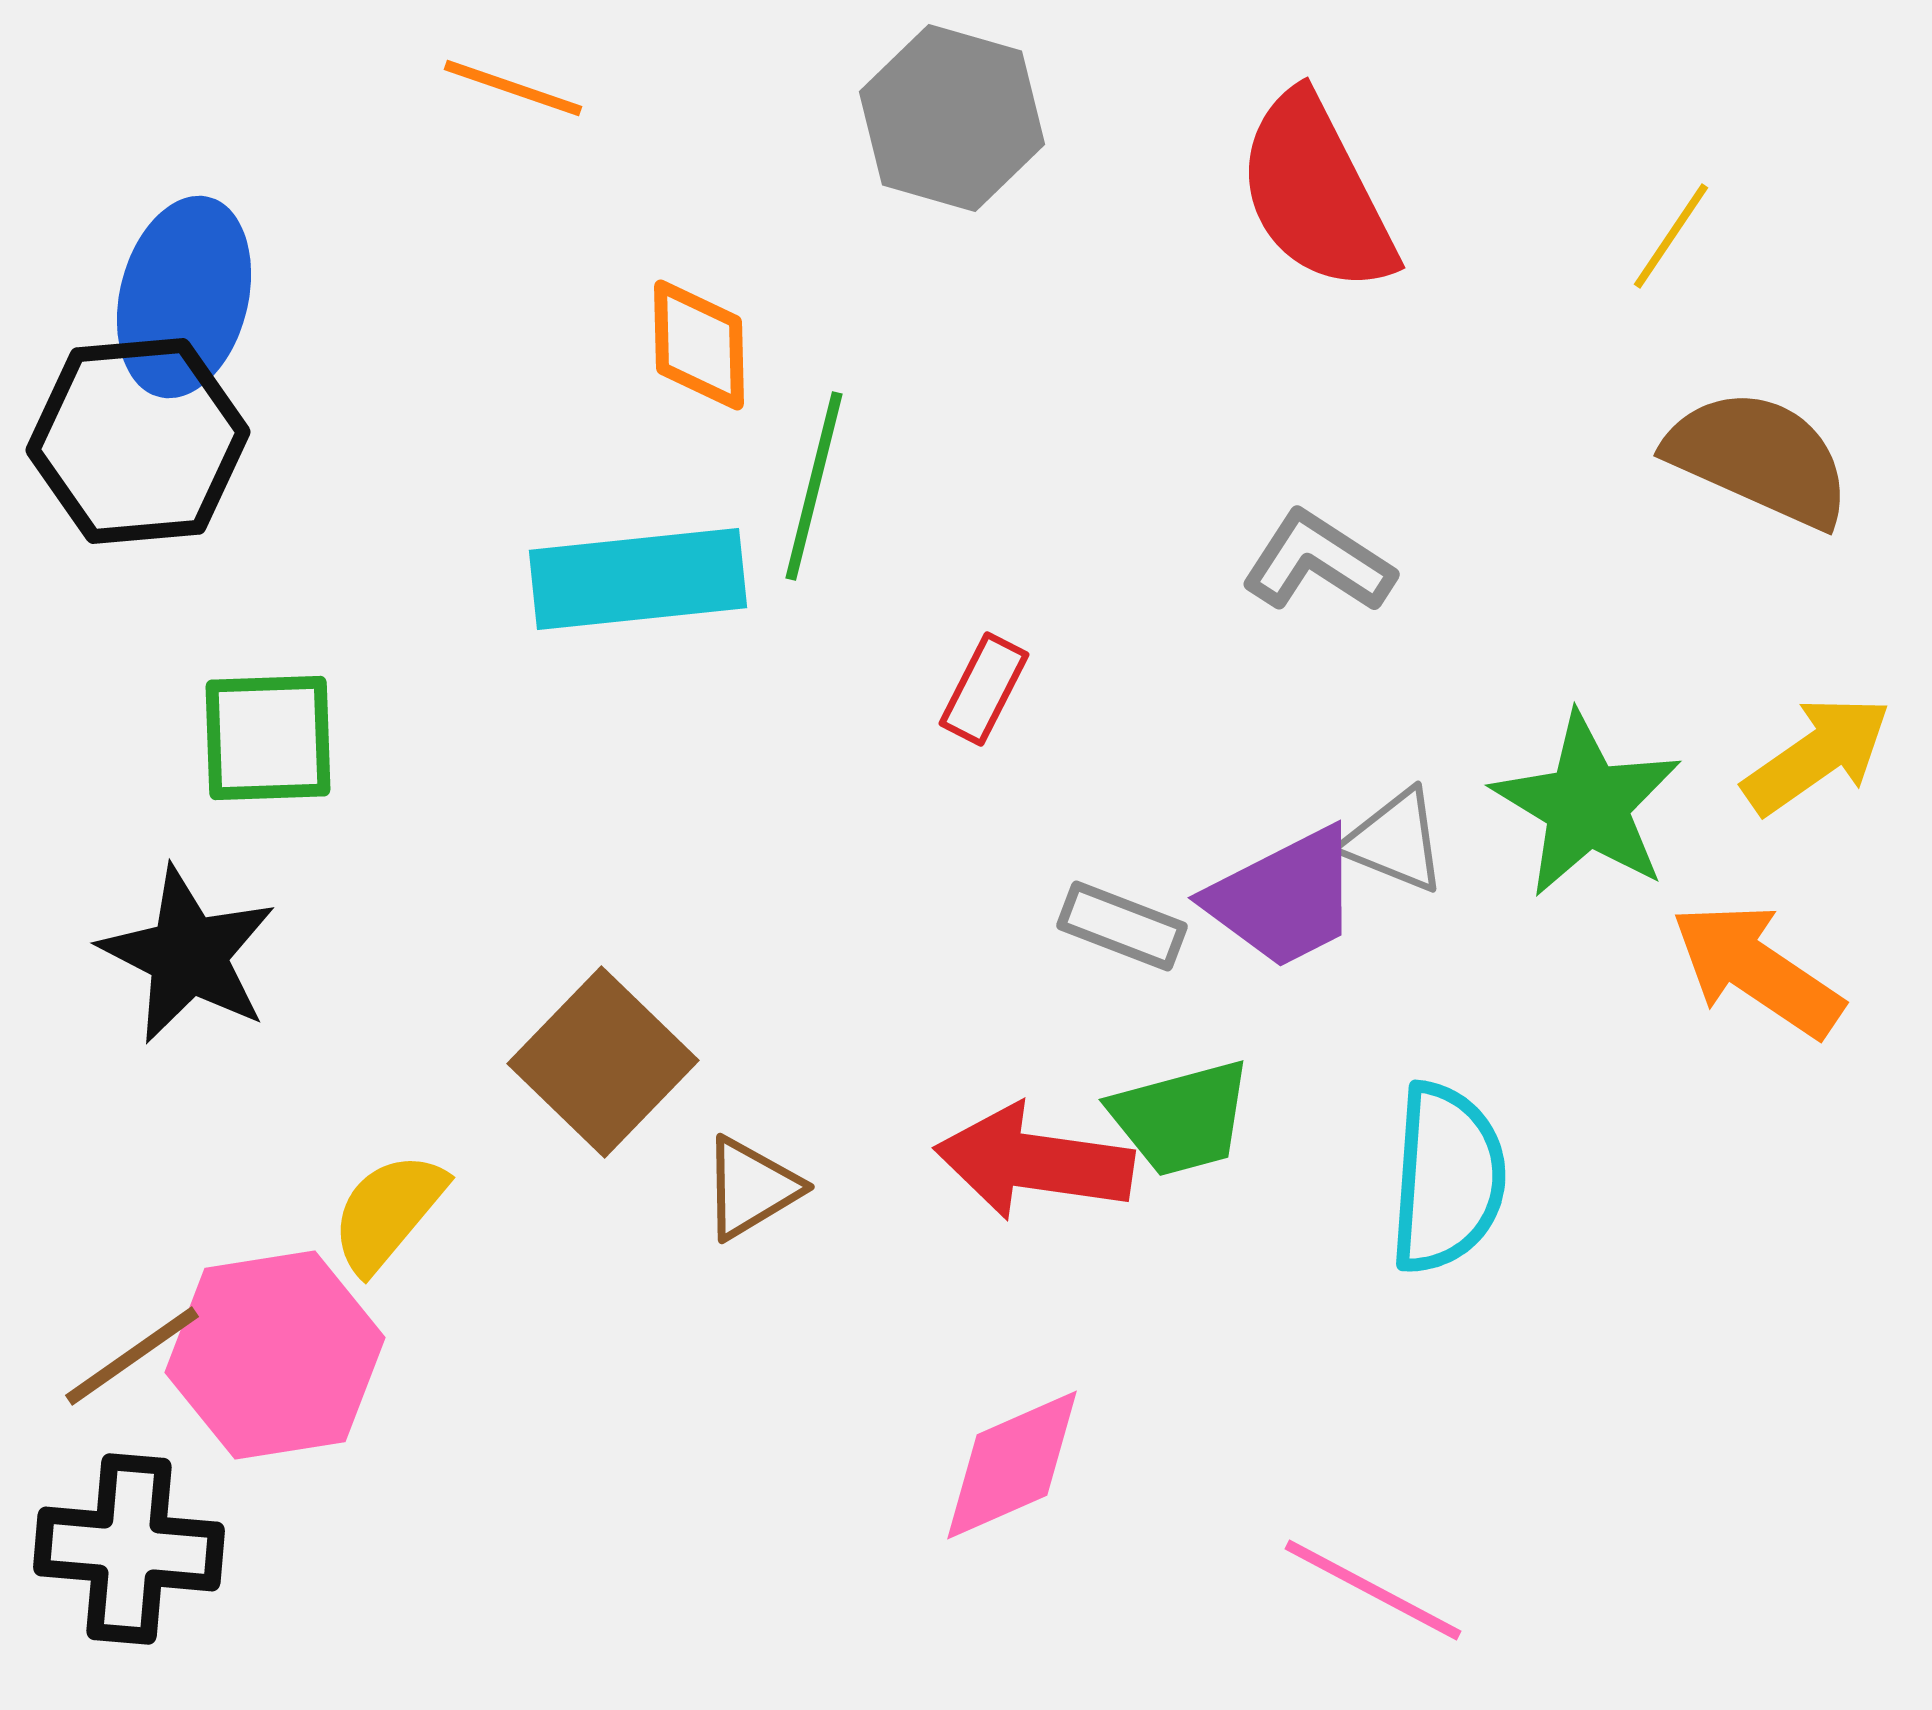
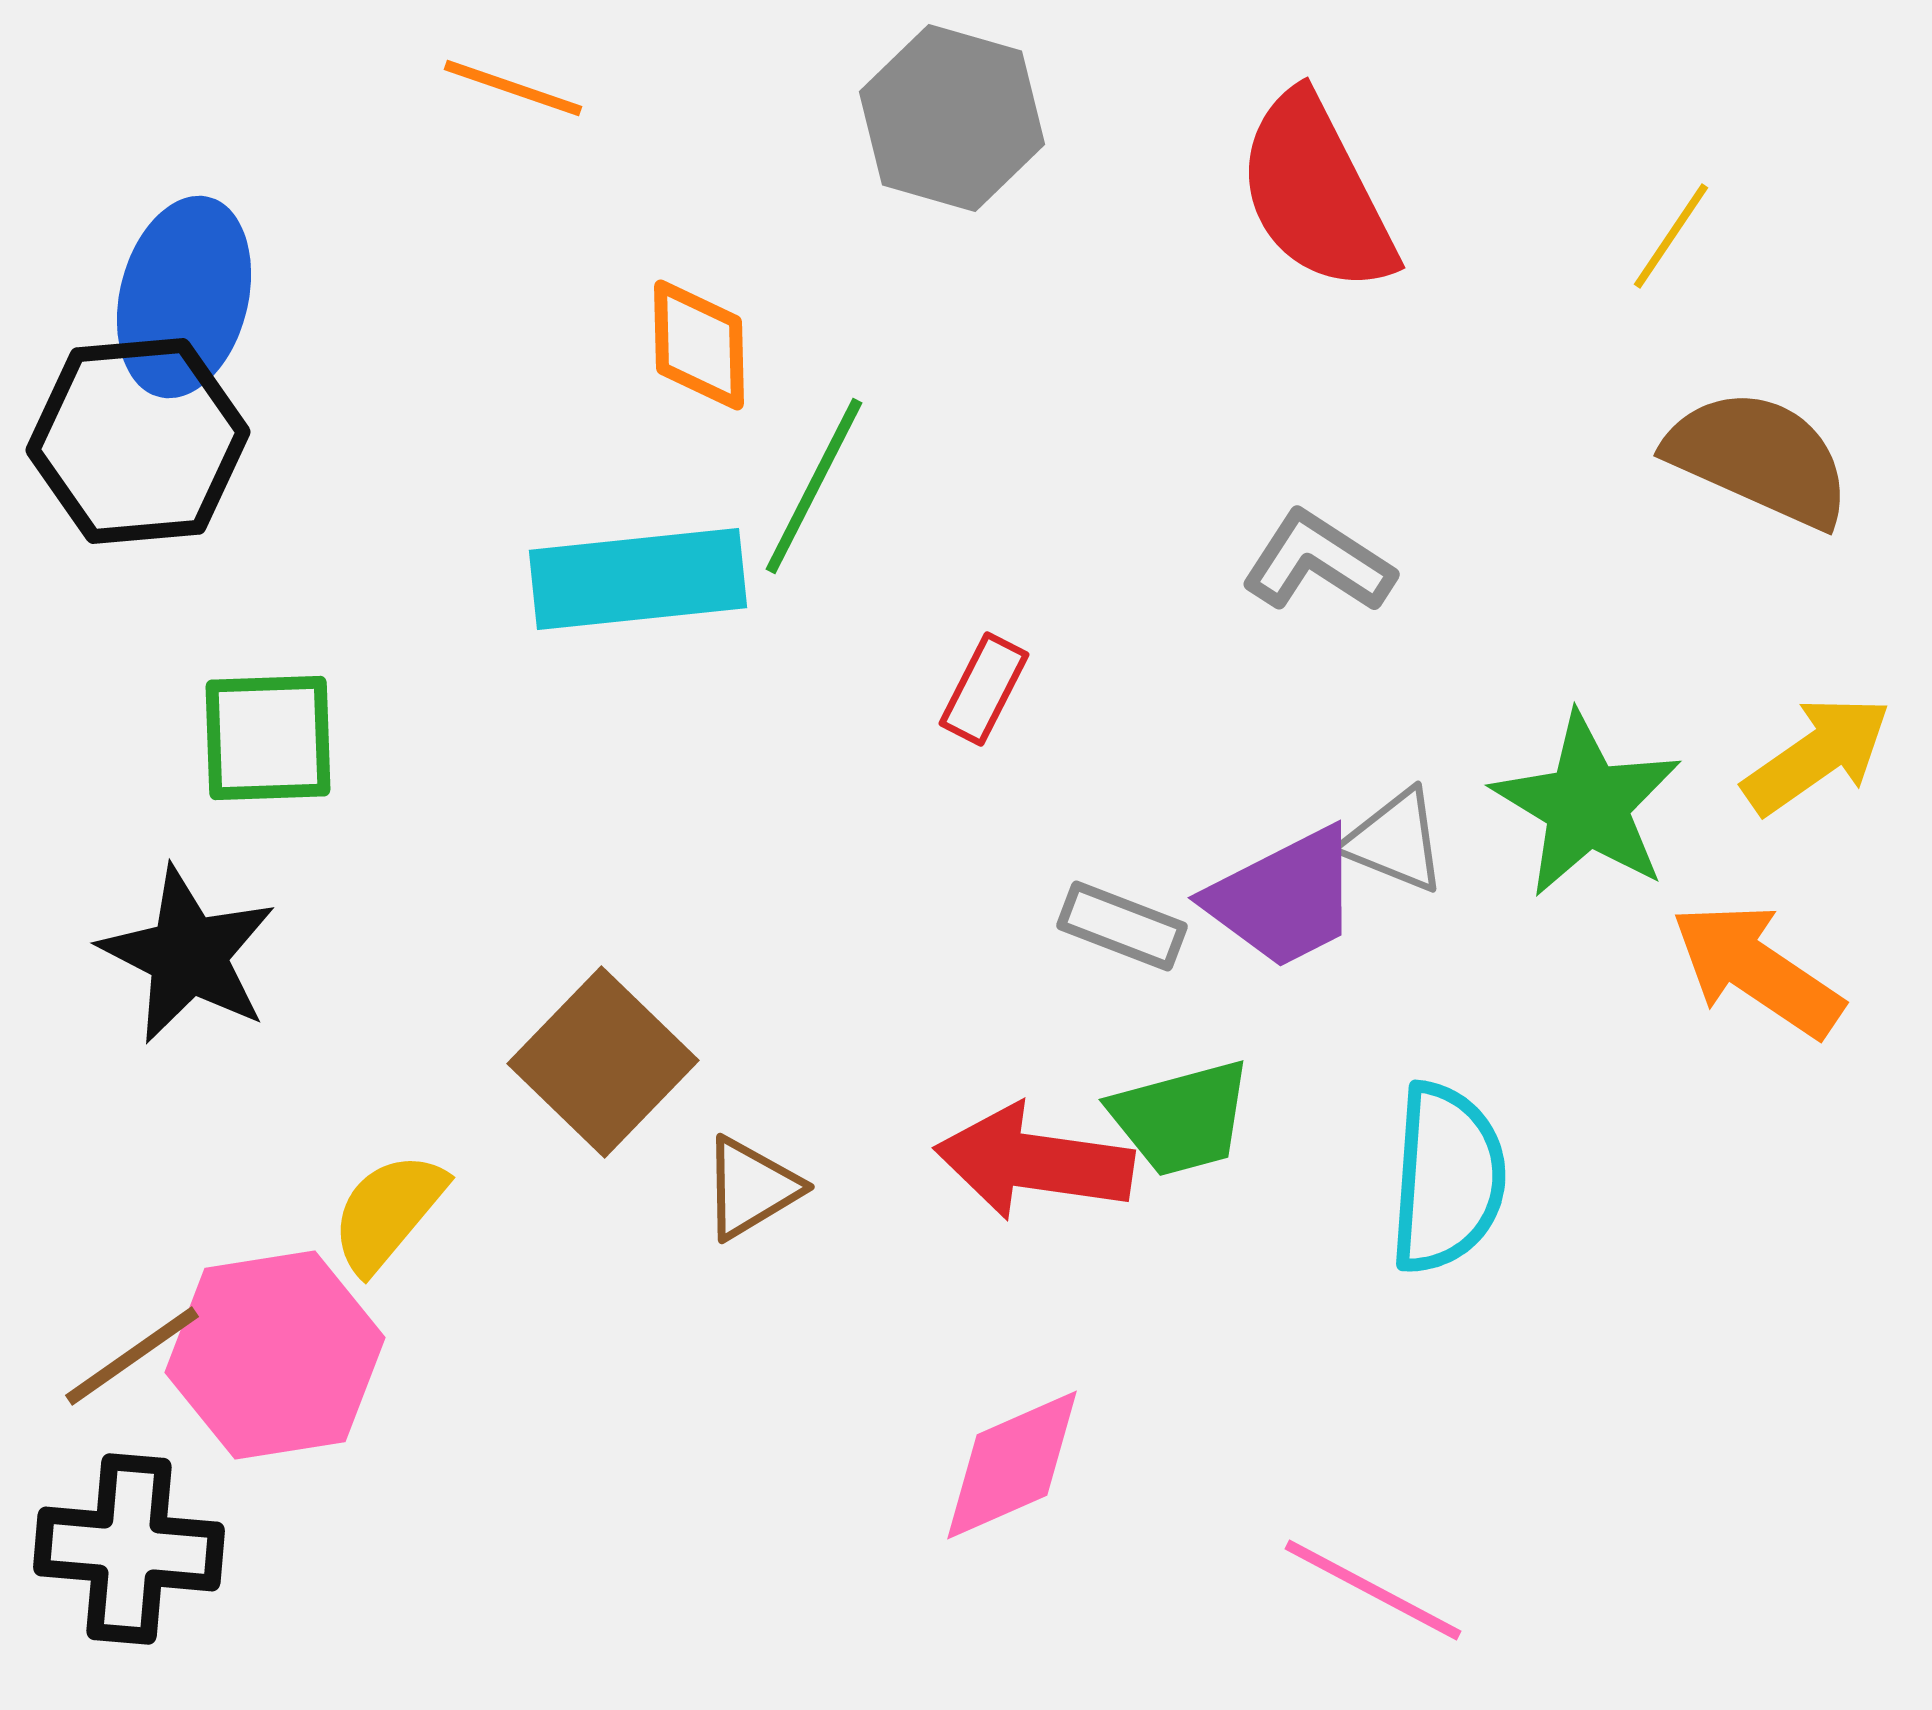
green line: rotated 13 degrees clockwise
